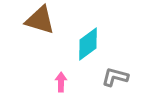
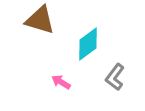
gray L-shape: rotated 68 degrees counterclockwise
pink arrow: rotated 60 degrees counterclockwise
